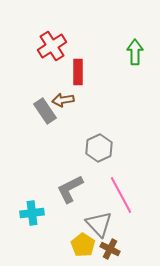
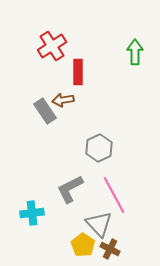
pink line: moved 7 px left
